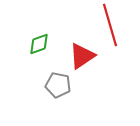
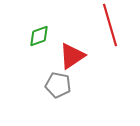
green diamond: moved 8 px up
red triangle: moved 10 px left
